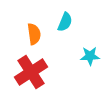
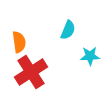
cyan semicircle: moved 3 px right, 8 px down
orange semicircle: moved 15 px left, 8 px down
